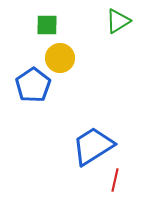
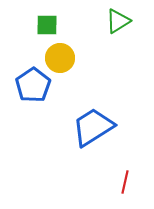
blue trapezoid: moved 19 px up
red line: moved 10 px right, 2 px down
